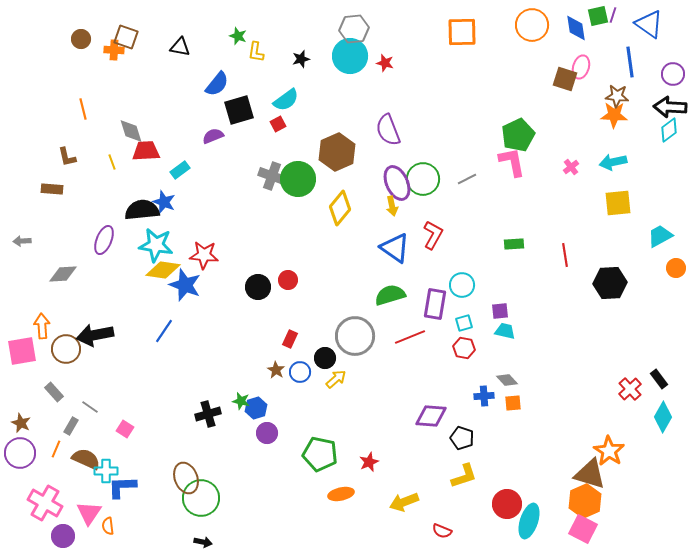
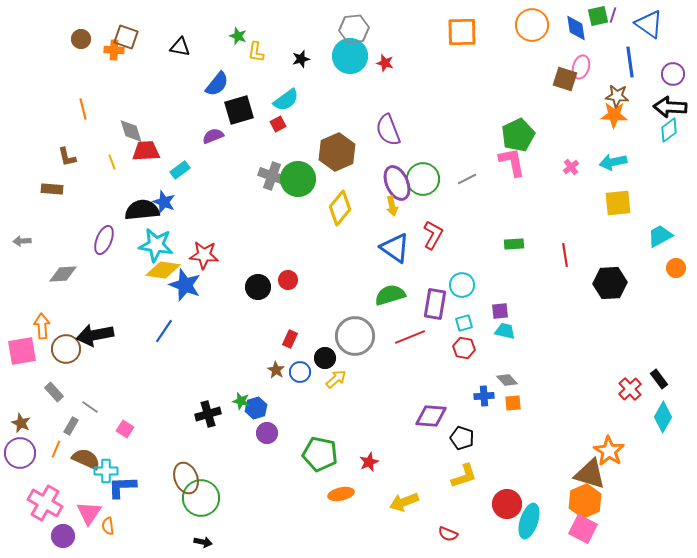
red semicircle at (442, 531): moved 6 px right, 3 px down
